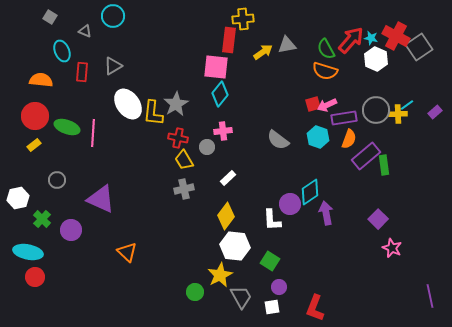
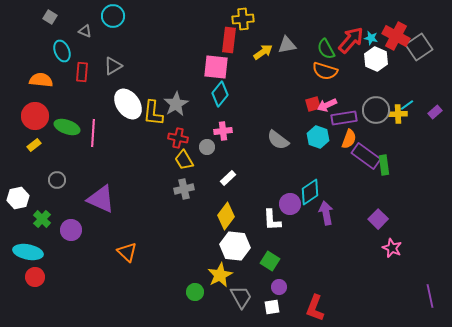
purple rectangle at (366, 156): rotated 76 degrees clockwise
